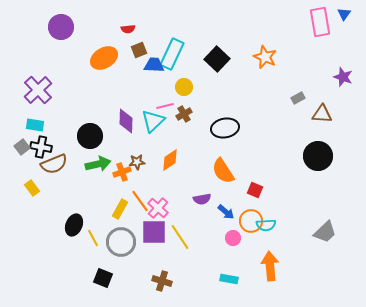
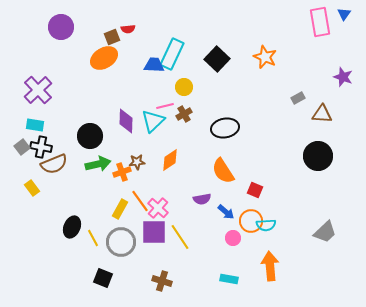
brown square at (139, 50): moved 27 px left, 13 px up
black ellipse at (74, 225): moved 2 px left, 2 px down
